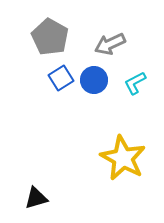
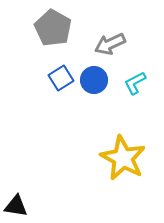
gray pentagon: moved 3 px right, 9 px up
black triangle: moved 20 px left, 8 px down; rotated 25 degrees clockwise
